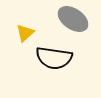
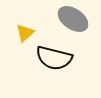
black semicircle: rotated 6 degrees clockwise
